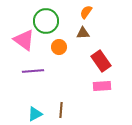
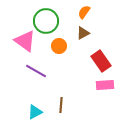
orange semicircle: moved 2 px left
brown triangle: rotated 24 degrees counterclockwise
pink triangle: moved 1 px right, 1 px down
orange circle: moved 1 px up
purple line: moved 3 px right; rotated 35 degrees clockwise
pink rectangle: moved 3 px right, 1 px up
brown line: moved 5 px up
cyan triangle: moved 2 px up
